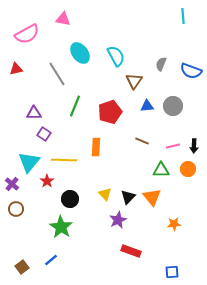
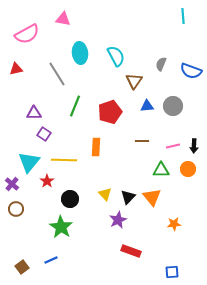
cyan ellipse: rotated 30 degrees clockwise
brown line: rotated 24 degrees counterclockwise
blue line: rotated 16 degrees clockwise
